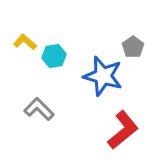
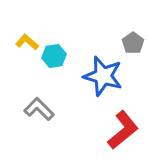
yellow L-shape: moved 2 px right
gray pentagon: moved 4 px up
